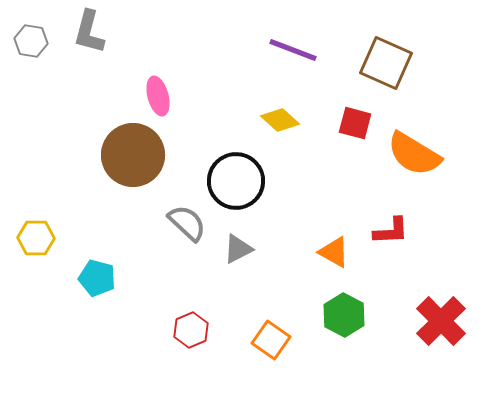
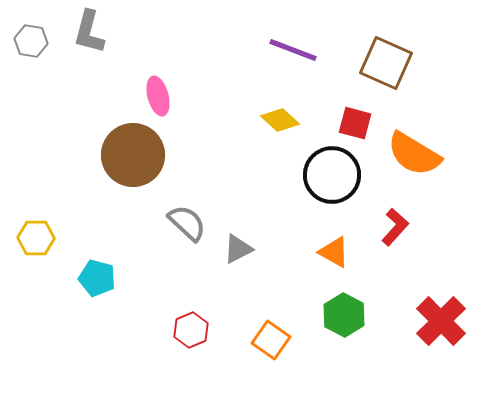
black circle: moved 96 px right, 6 px up
red L-shape: moved 4 px right, 4 px up; rotated 45 degrees counterclockwise
